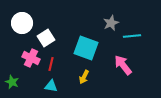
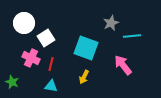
white circle: moved 2 px right
